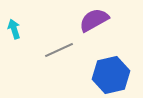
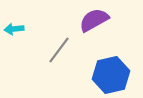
cyan arrow: rotated 78 degrees counterclockwise
gray line: rotated 28 degrees counterclockwise
